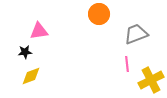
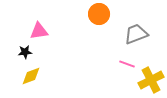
pink line: rotated 63 degrees counterclockwise
